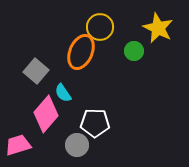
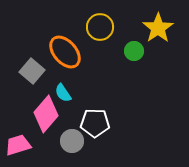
yellow star: rotated 12 degrees clockwise
orange ellipse: moved 16 px left; rotated 64 degrees counterclockwise
gray square: moved 4 px left
gray circle: moved 5 px left, 4 px up
